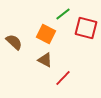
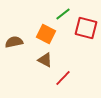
brown semicircle: rotated 54 degrees counterclockwise
